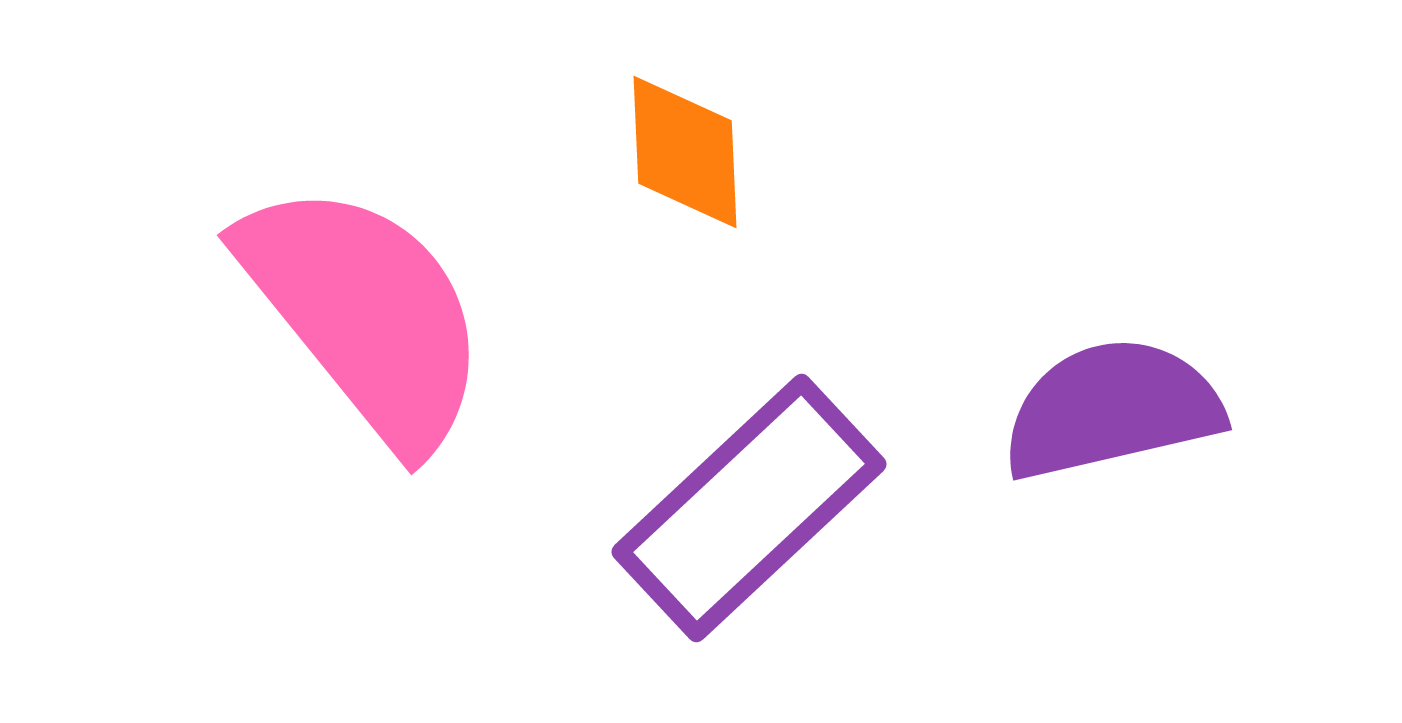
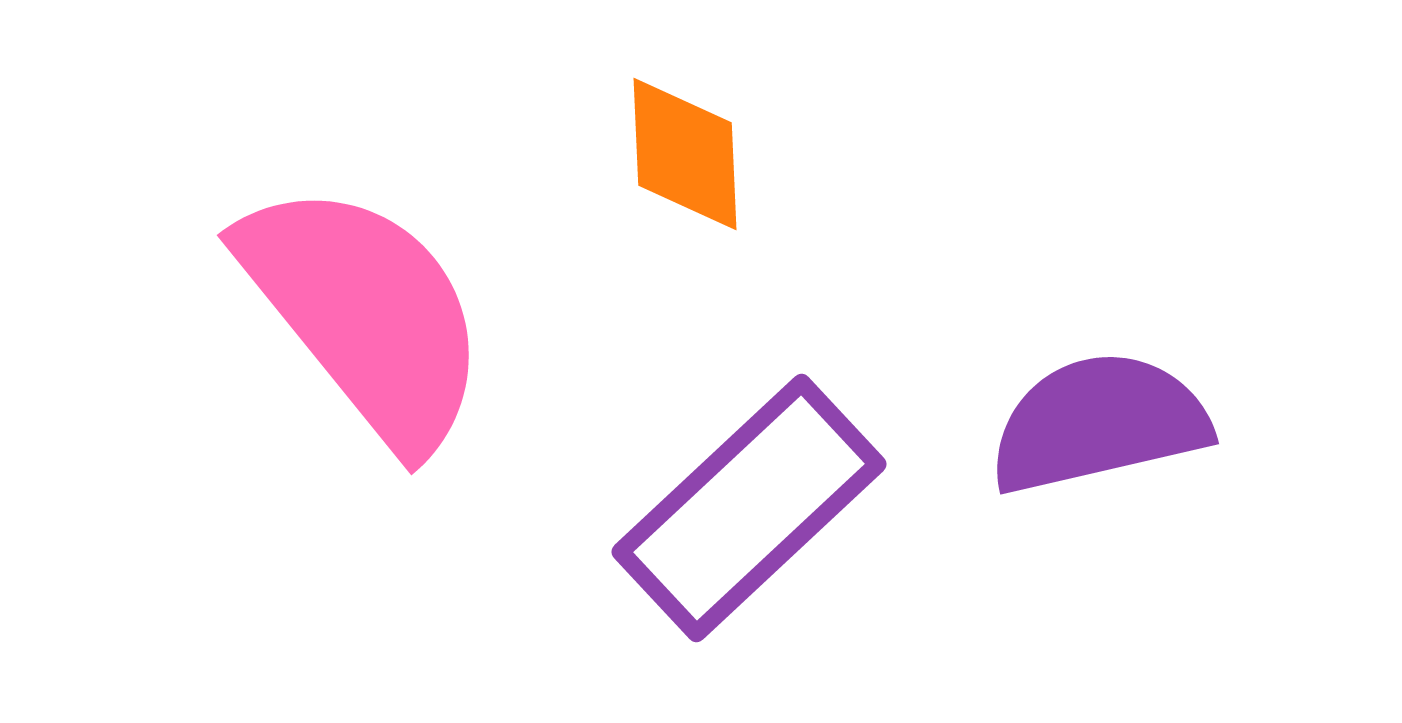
orange diamond: moved 2 px down
purple semicircle: moved 13 px left, 14 px down
